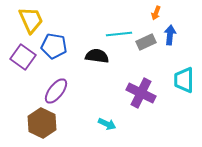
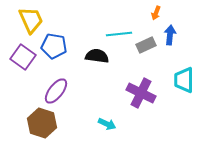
gray rectangle: moved 3 px down
brown hexagon: rotated 8 degrees counterclockwise
